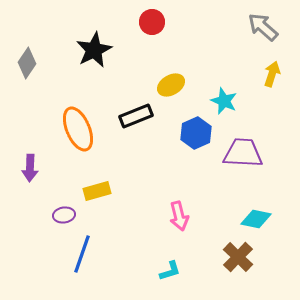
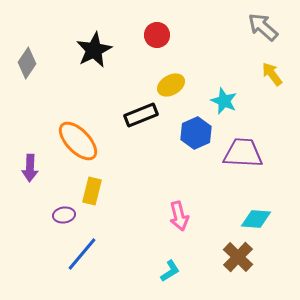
red circle: moved 5 px right, 13 px down
yellow arrow: rotated 55 degrees counterclockwise
black rectangle: moved 5 px right, 1 px up
orange ellipse: moved 12 px down; rotated 21 degrees counterclockwise
yellow rectangle: moved 5 px left; rotated 60 degrees counterclockwise
cyan diamond: rotated 8 degrees counterclockwise
blue line: rotated 21 degrees clockwise
cyan L-shape: rotated 15 degrees counterclockwise
